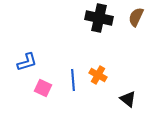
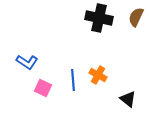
blue L-shape: rotated 50 degrees clockwise
